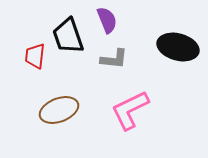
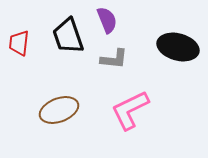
red trapezoid: moved 16 px left, 13 px up
